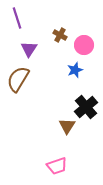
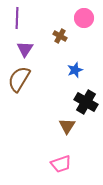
purple line: rotated 20 degrees clockwise
brown cross: moved 1 px down
pink circle: moved 27 px up
purple triangle: moved 4 px left
brown semicircle: moved 1 px right
black cross: moved 5 px up; rotated 20 degrees counterclockwise
pink trapezoid: moved 4 px right, 2 px up
